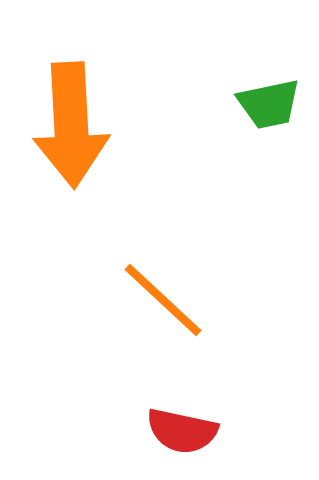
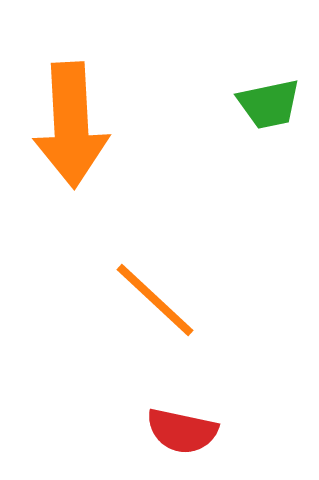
orange line: moved 8 px left
